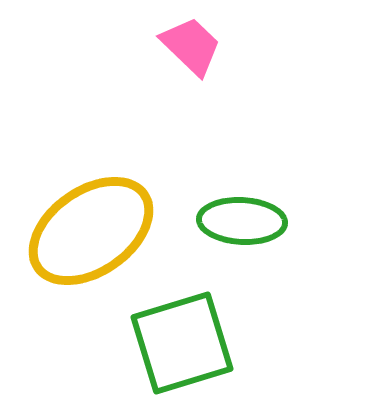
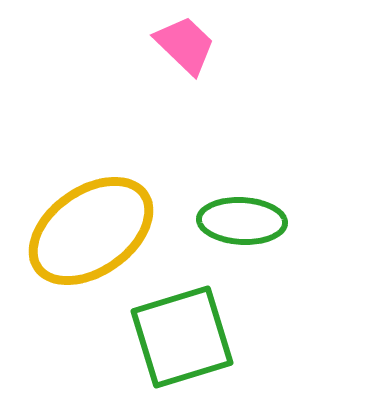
pink trapezoid: moved 6 px left, 1 px up
green square: moved 6 px up
